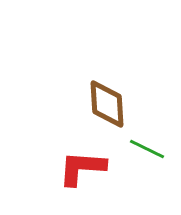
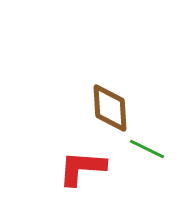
brown diamond: moved 3 px right, 4 px down
